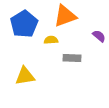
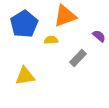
gray rectangle: moved 6 px right; rotated 48 degrees counterclockwise
